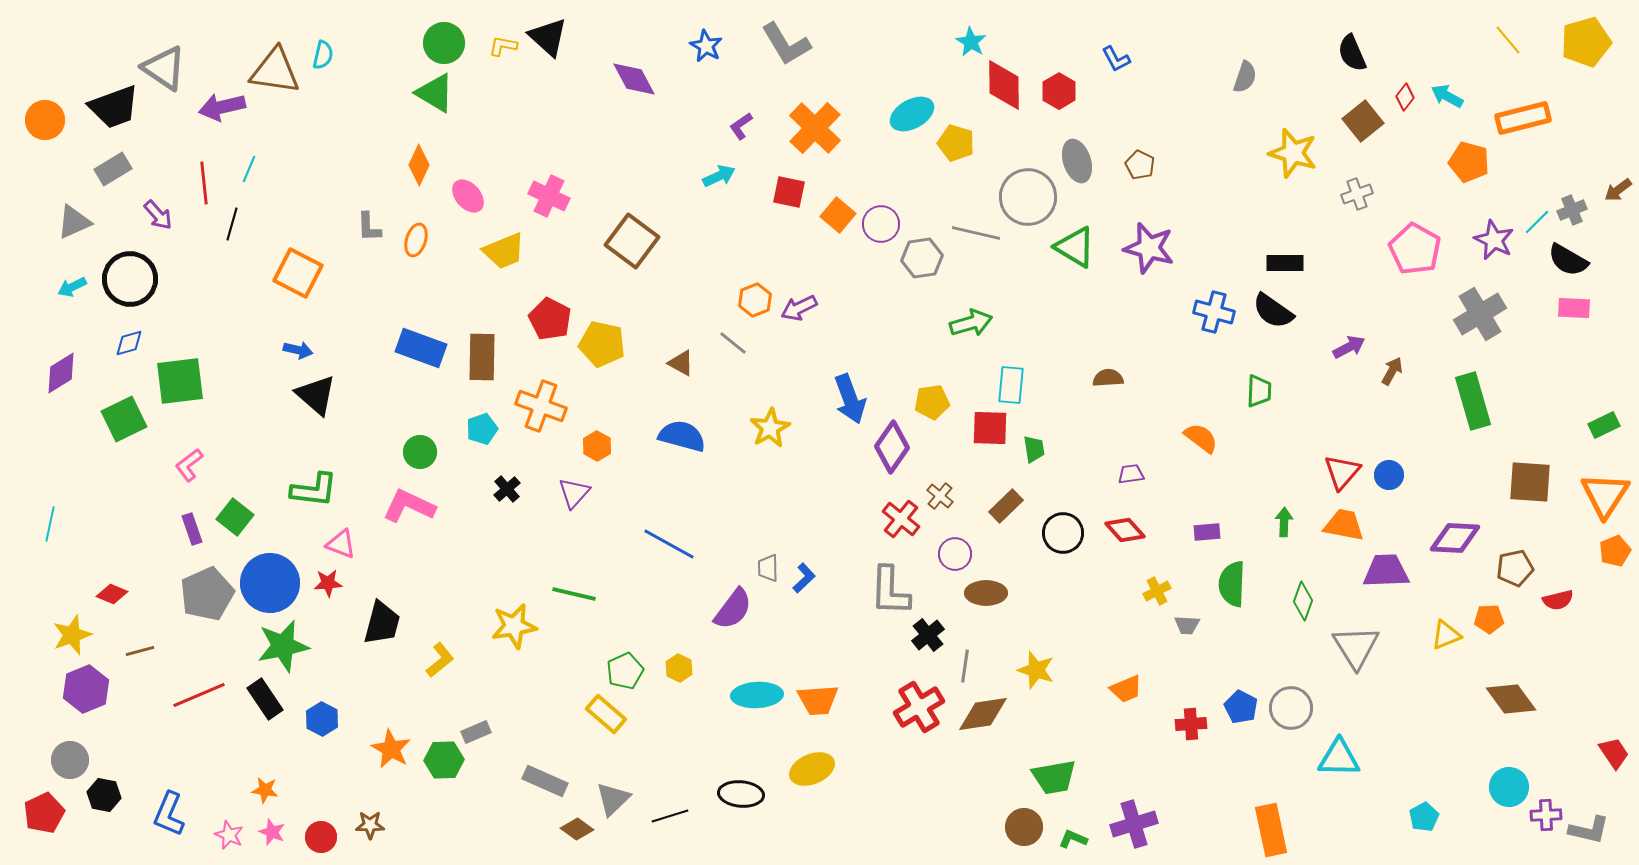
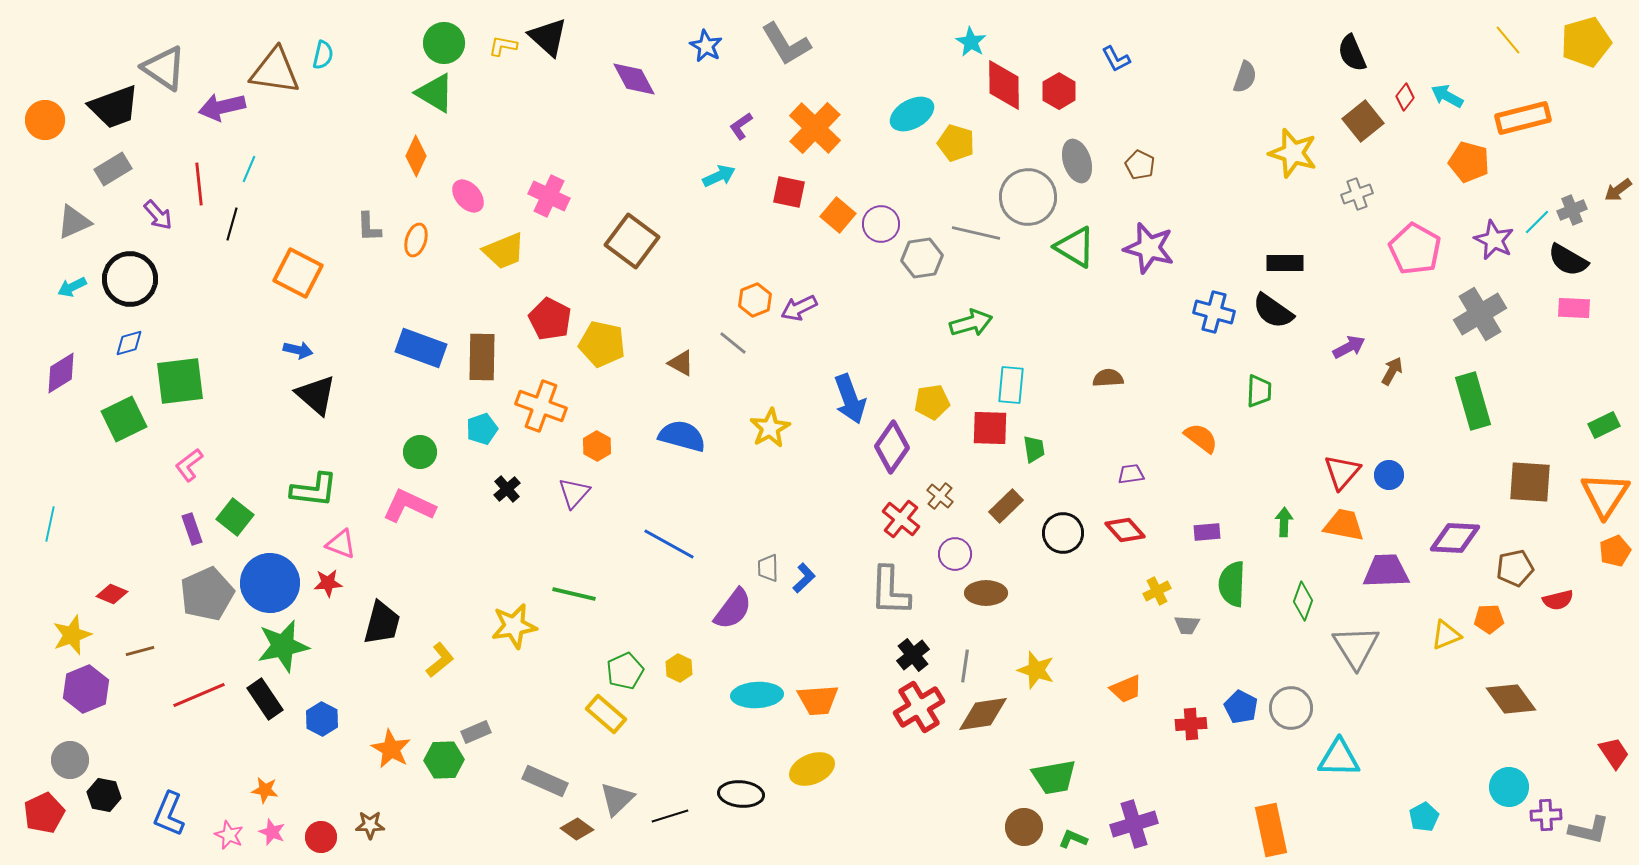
orange diamond at (419, 165): moved 3 px left, 9 px up
red line at (204, 183): moved 5 px left, 1 px down
black cross at (928, 635): moved 15 px left, 20 px down
gray triangle at (613, 799): moved 4 px right
